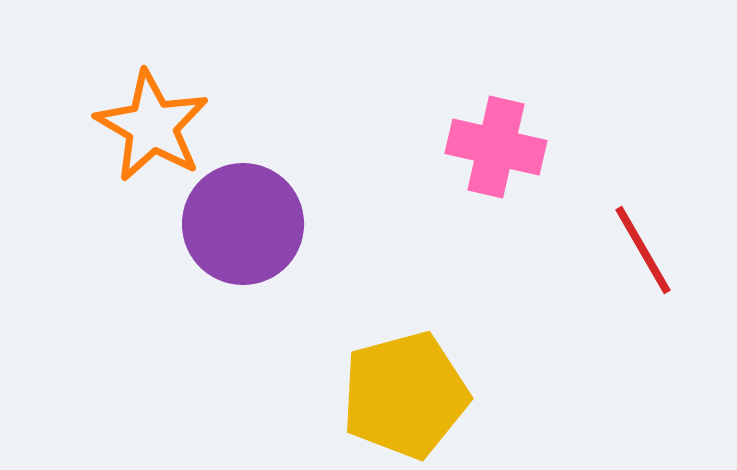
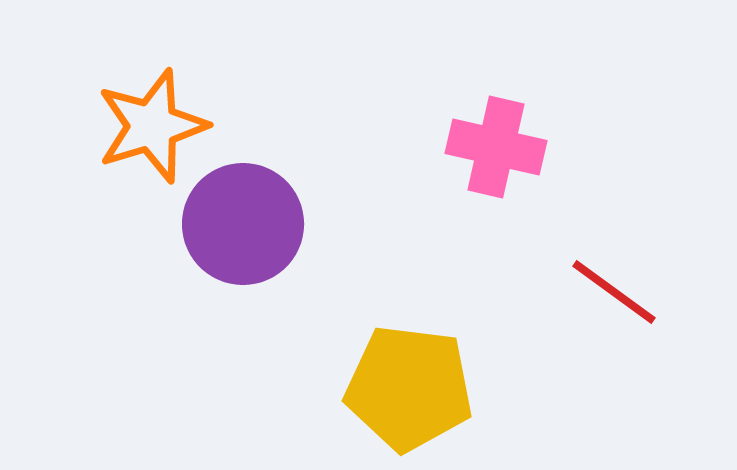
orange star: rotated 25 degrees clockwise
red line: moved 29 px left, 42 px down; rotated 24 degrees counterclockwise
yellow pentagon: moved 4 px right, 7 px up; rotated 22 degrees clockwise
